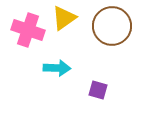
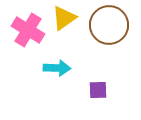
brown circle: moved 3 px left, 1 px up
pink cross: rotated 12 degrees clockwise
purple square: rotated 18 degrees counterclockwise
